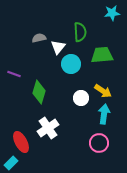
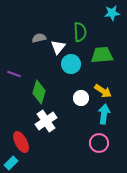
white cross: moved 2 px left, 7 px up
